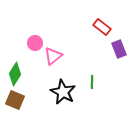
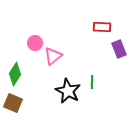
red rectangle: rotated 36 degrees counterclockwise
black star: moved 5 px right, 1 px up
brown square: moved 2 px left, 3 px down
